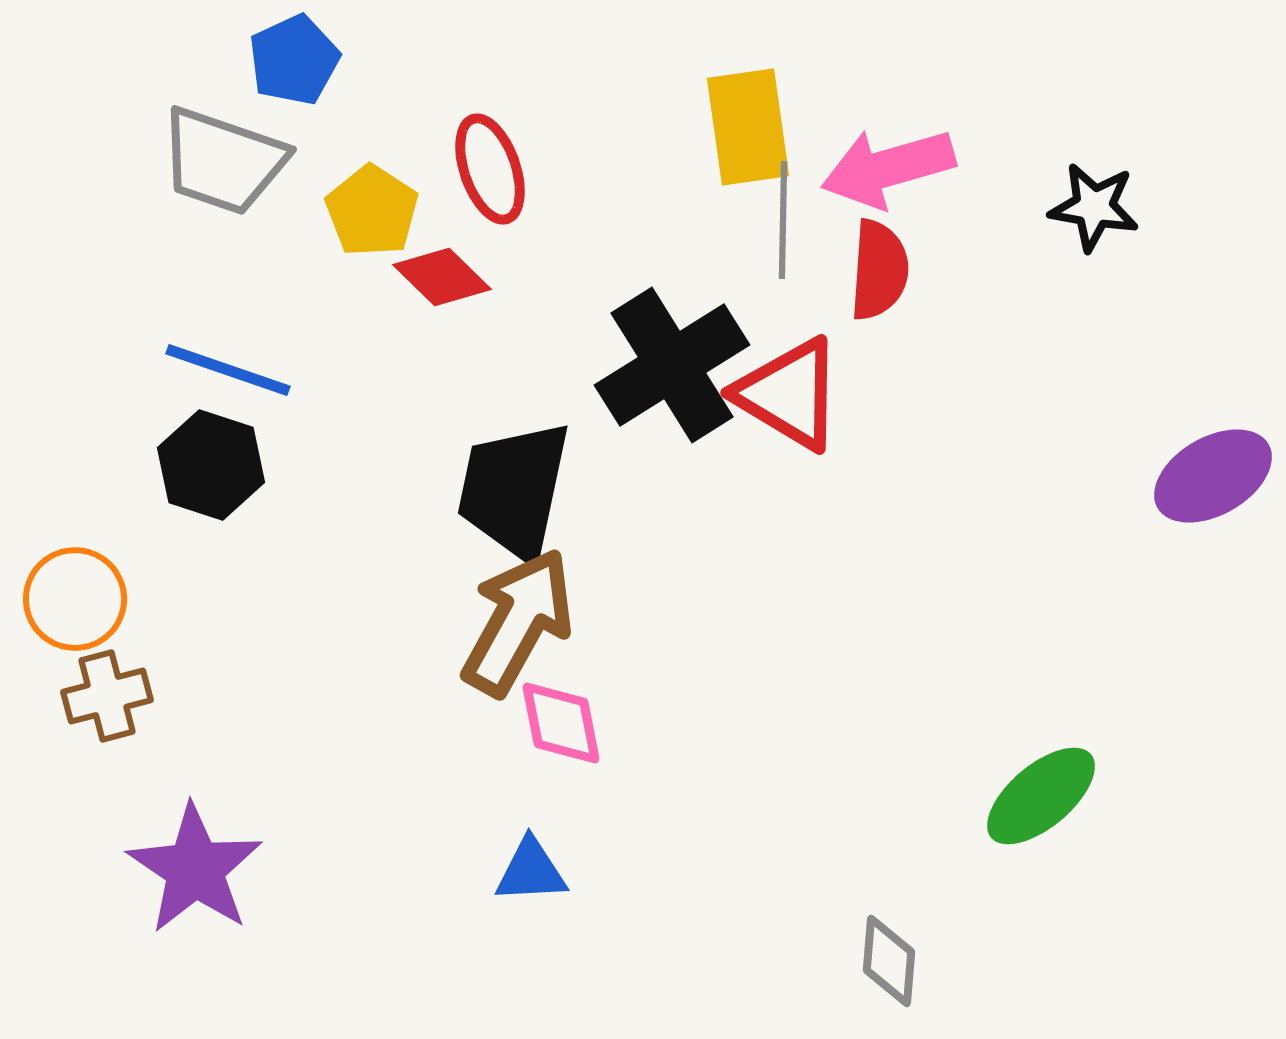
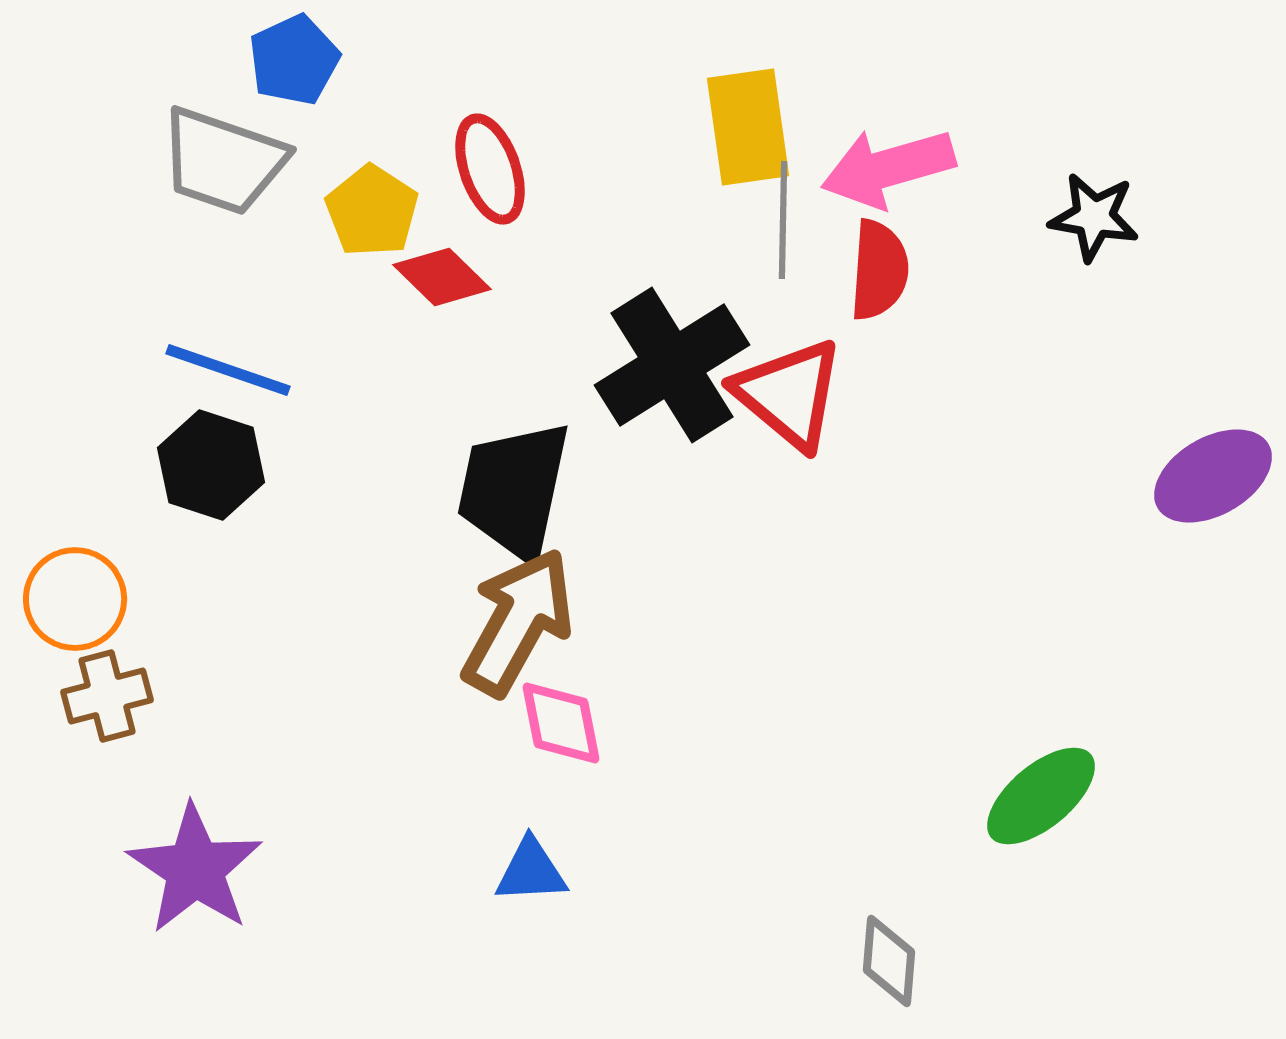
black star: moved 10 px down
red triangle: rotated 9 degrees clockwise
